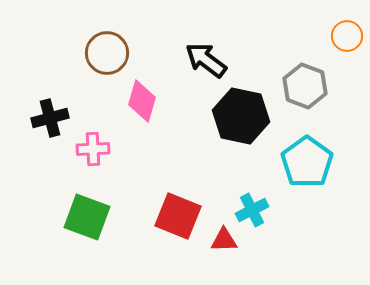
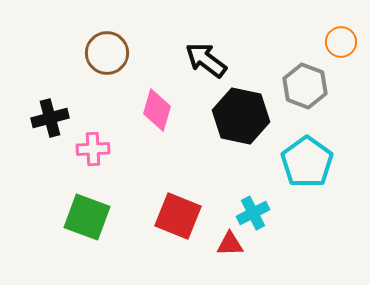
orange circle: moved 6 px left, 6 px down
pink diamond: moved 15 px right, 9 px down
cyan cross: moved 1 px right, 3 px down
red triangle: moved 6 px right, 4 px down
